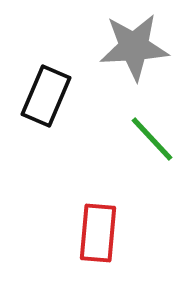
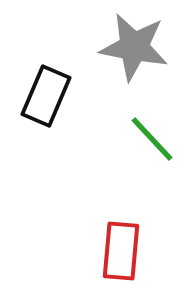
gray star: rotated 14 degrees clockwise
red rectangle: moved 23 px right, 18 px down
